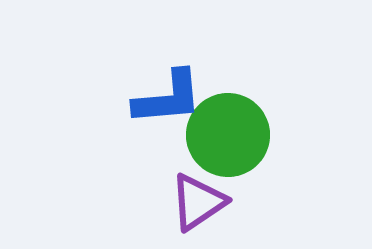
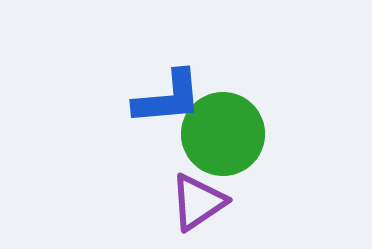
green circle: moved 5 px left, 1 px up
